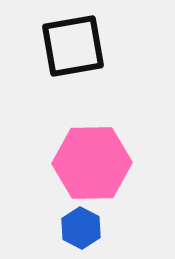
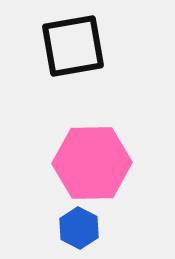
blue hexagon: moved 2 px left
